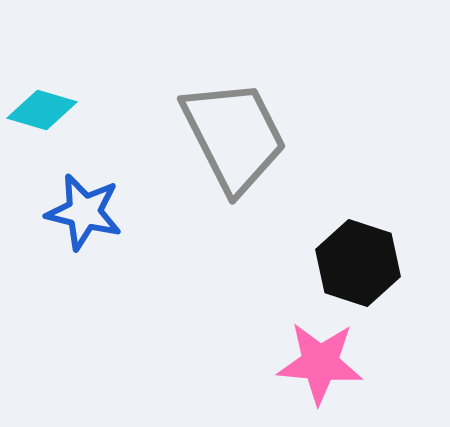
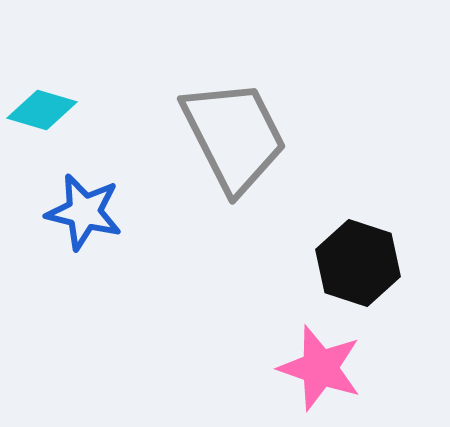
pink star: moved 5 px down; rotated 14 degrees clockwise
